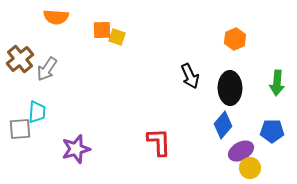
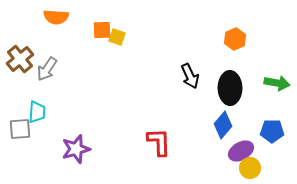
green arrow: rotated 85 degrees counterclockwise
